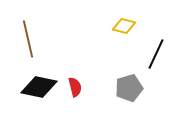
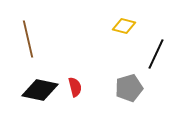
black diamond: moved 1 px right, 3 px down
